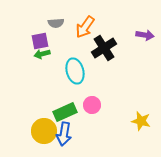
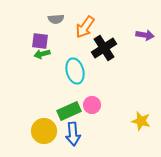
gray semicircle: moved 4 px up
purple square: rotated 18 degrees clockwise
green rectangle: moved 4 px right, 1 px up
blue arrow: moved 9 px right; rotated 15 degrees counterclockwise
